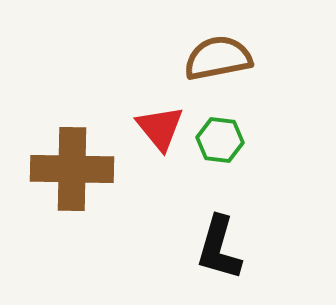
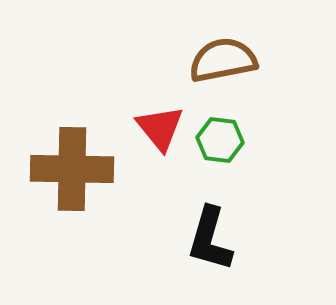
brown semicircle: moved 5 px right, 2 px down
black L-shape: moved 9 px left, 9 px up
